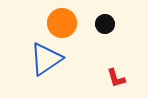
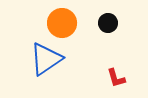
black circle: moved 3 px right, 1 px up
